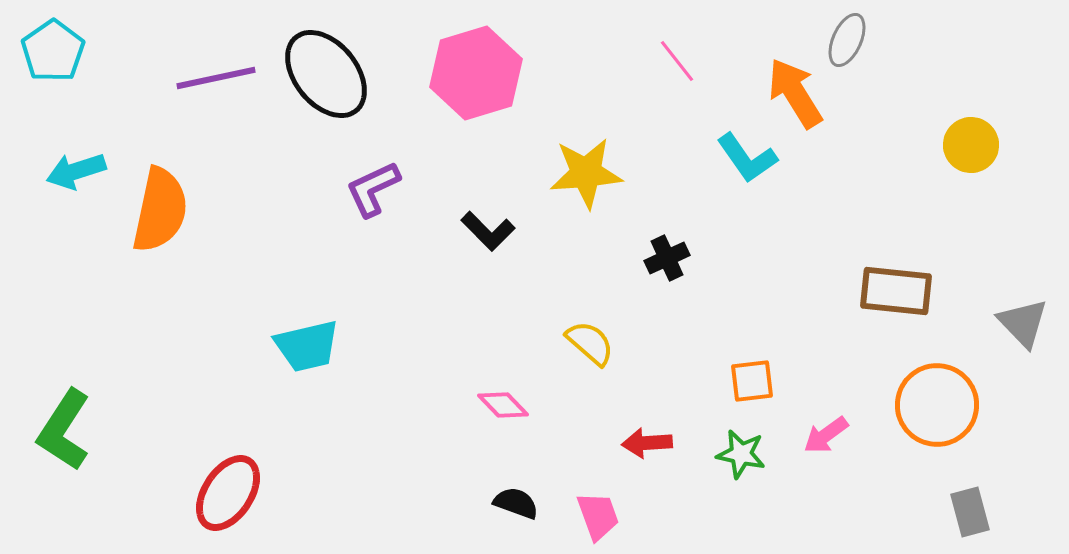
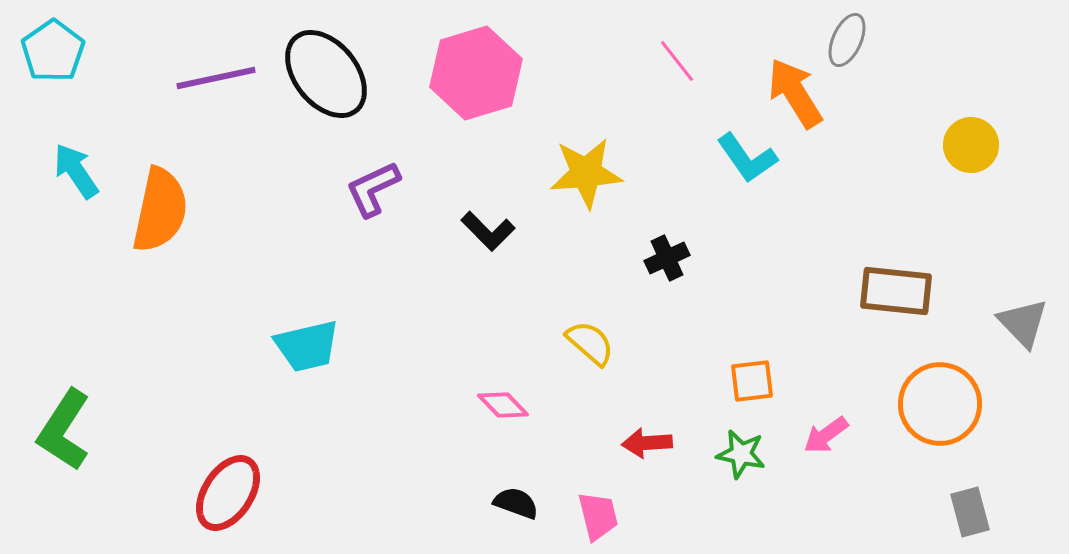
cyan arrow: rotated 74 degrees clockwise
orange circle: moved 3 px right, 1 px up
pink trapezoid: rotated 6 degrees clockwise
